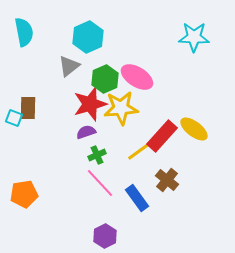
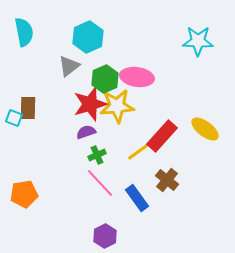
cyan star: moved 4 px right, 4 px down
pink ellipse: rotated 24 degrees counterclockwise
yellow star: moved 4 px left, 2 px up
yellow ellipse: moved 11 px right
